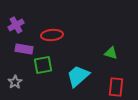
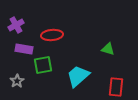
green triangle: moved 3 px left, 4 px up
gray star: moved 2 px right, 1 px up
